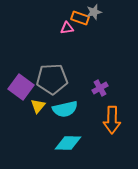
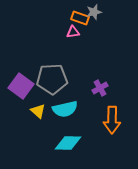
pink triangle: moved 6 px right, 4 px down
purple square: moved 1 px up
yellow triangle: moved 5 px down; rotated 28 degrees counterclockwise
